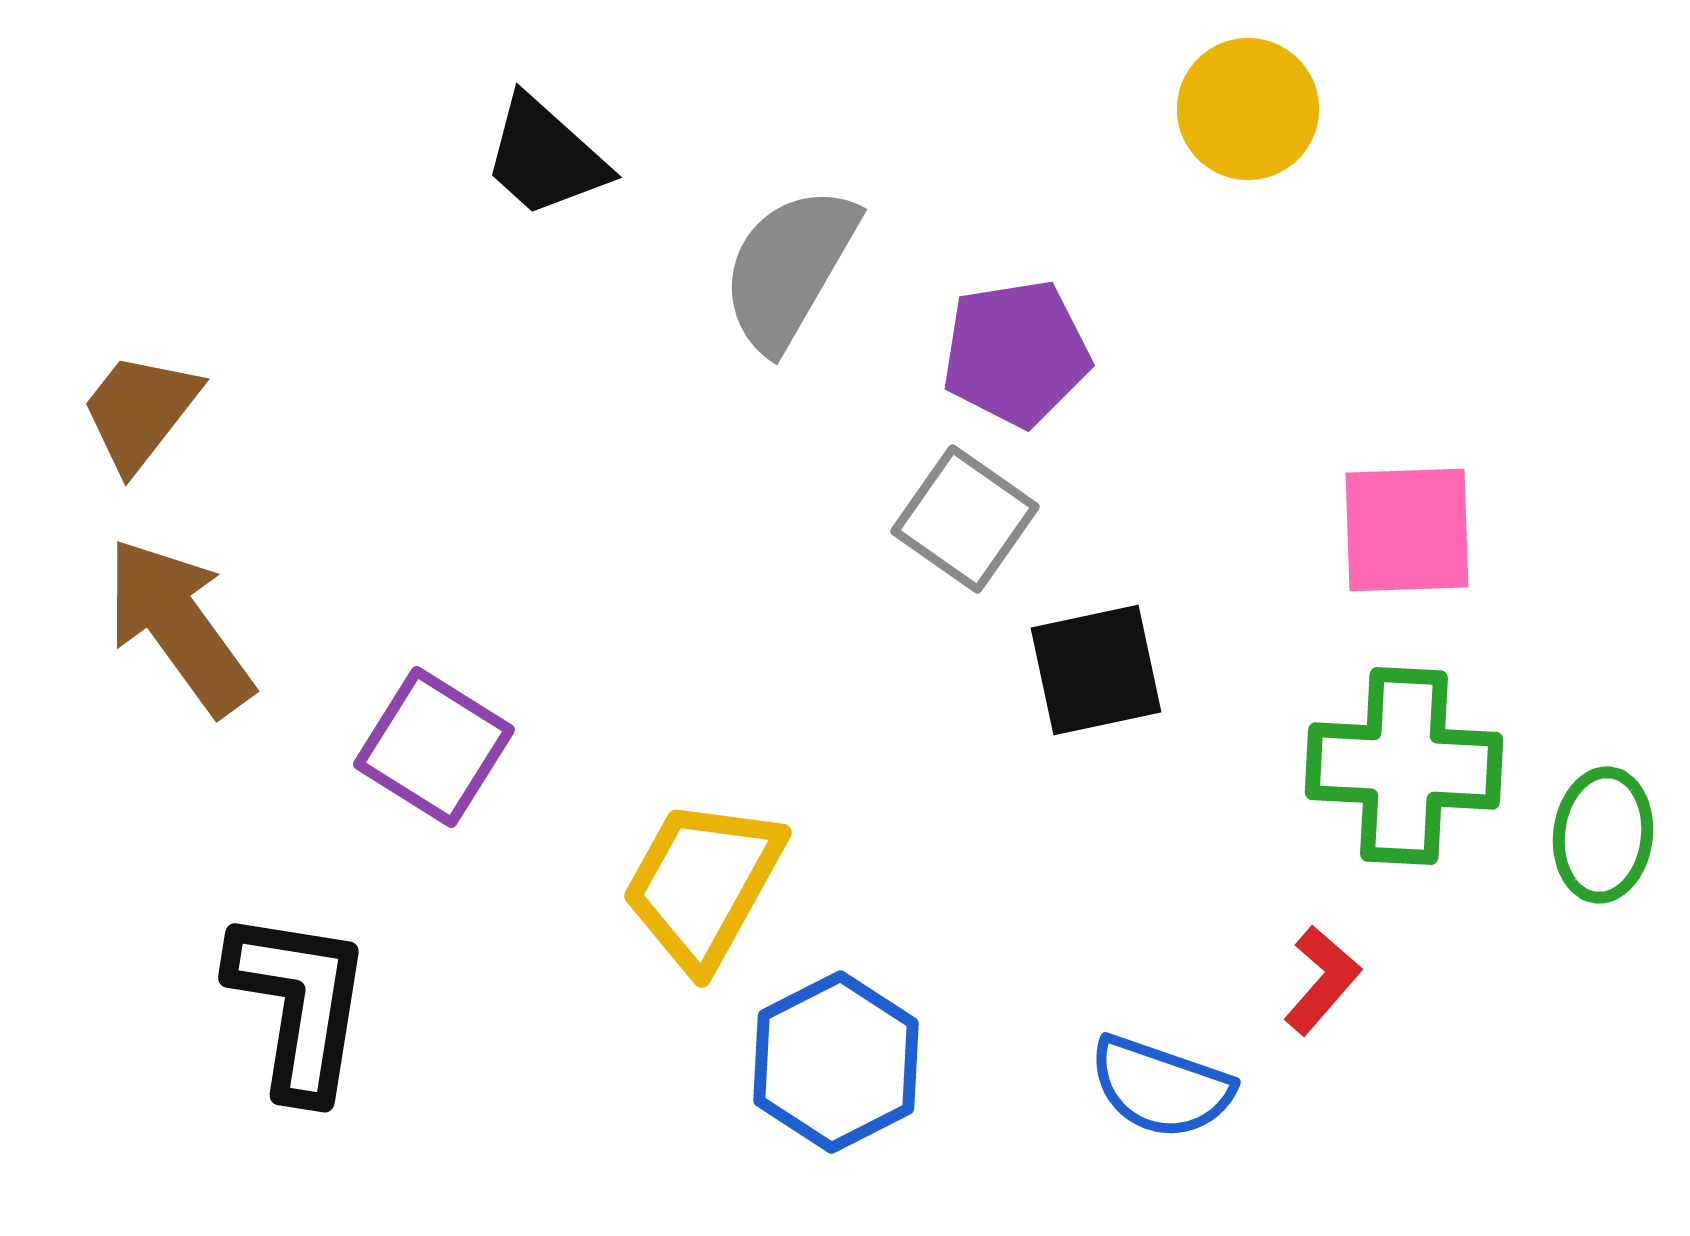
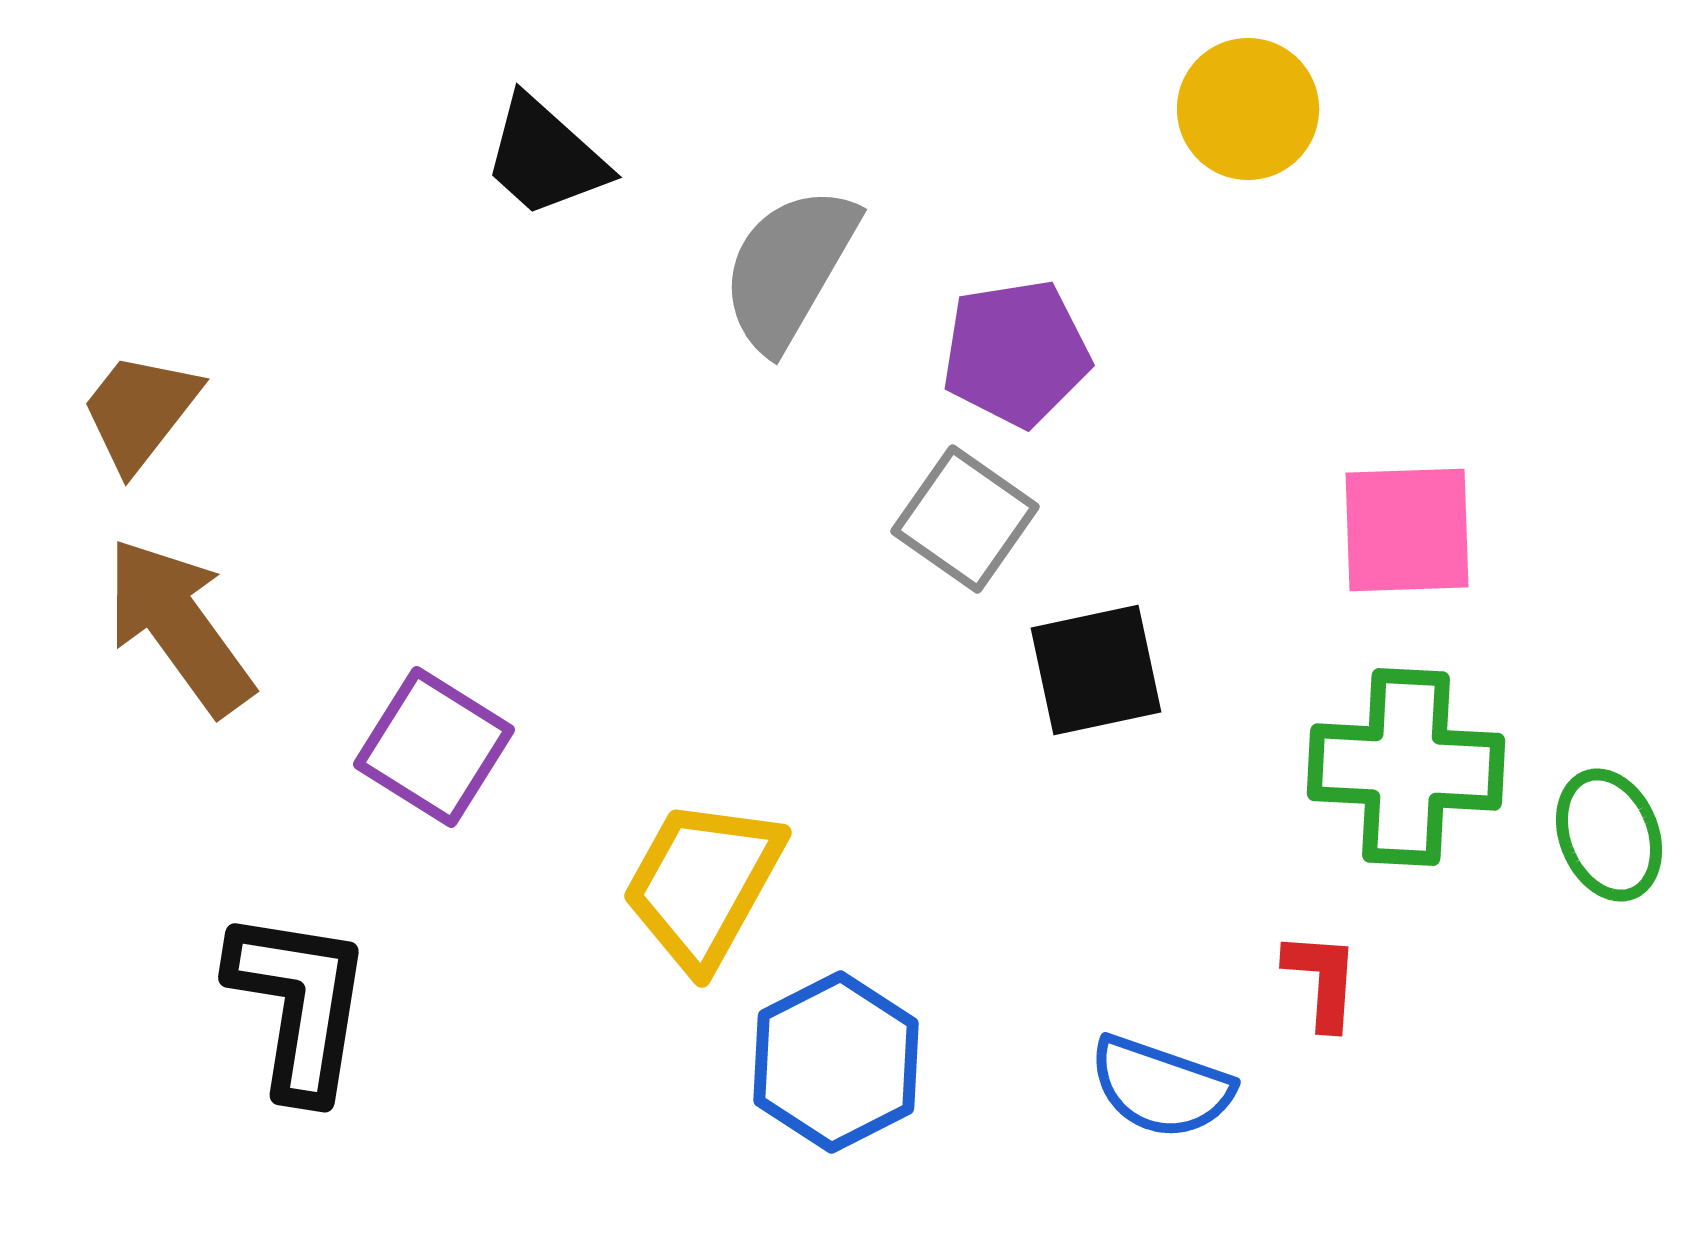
green cross: moved 2 px right, 1 px down
green ellipse: moved 6 px right; rotated 29 degrees counterclockwise
red L-shape: rotated 37 degrees counterclockwise
